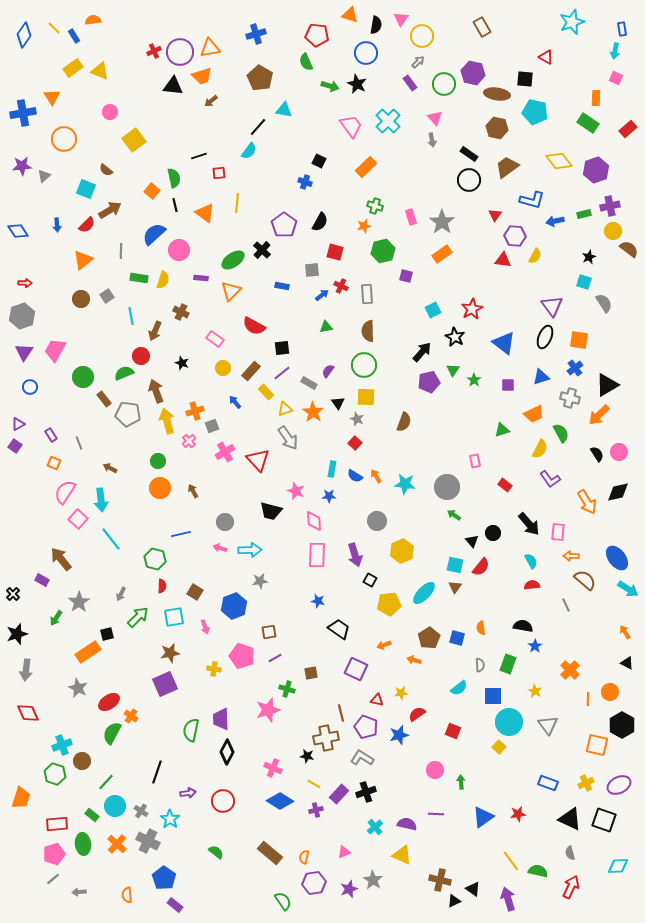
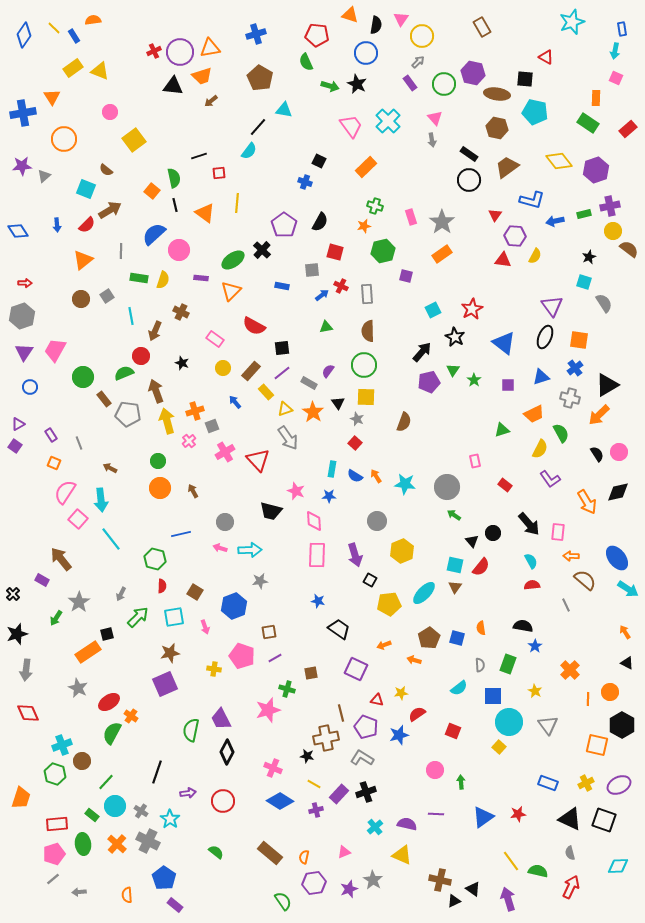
purple trapezoid at (221, 719): rotated 25 degrees counterclockwise
